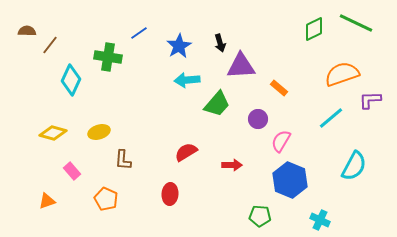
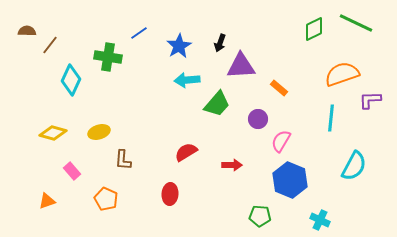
black arrow: rotated 36 degrees clockwise
cyan line: rotated 44 degrees counterclockwise
